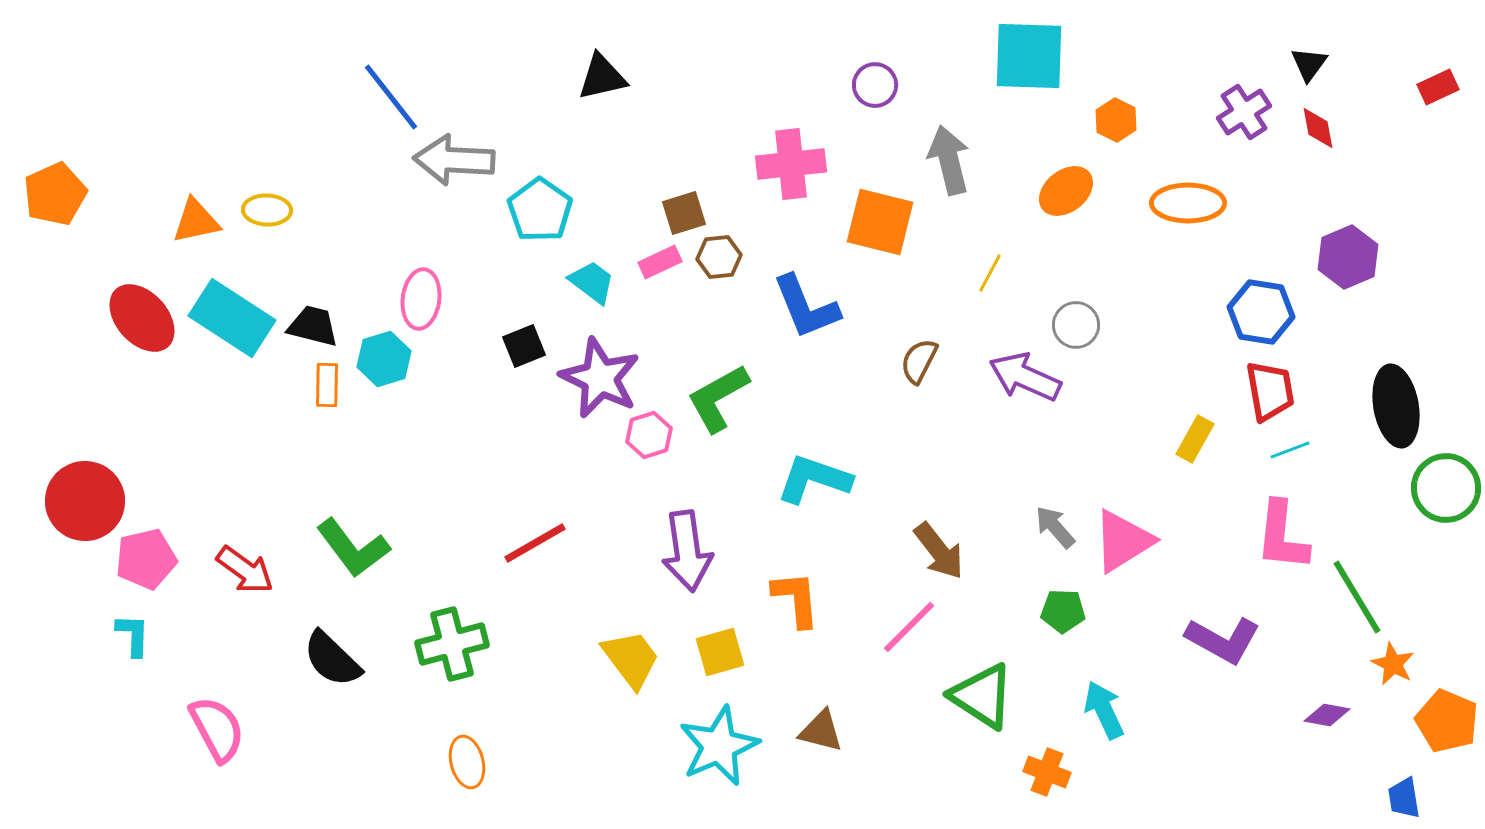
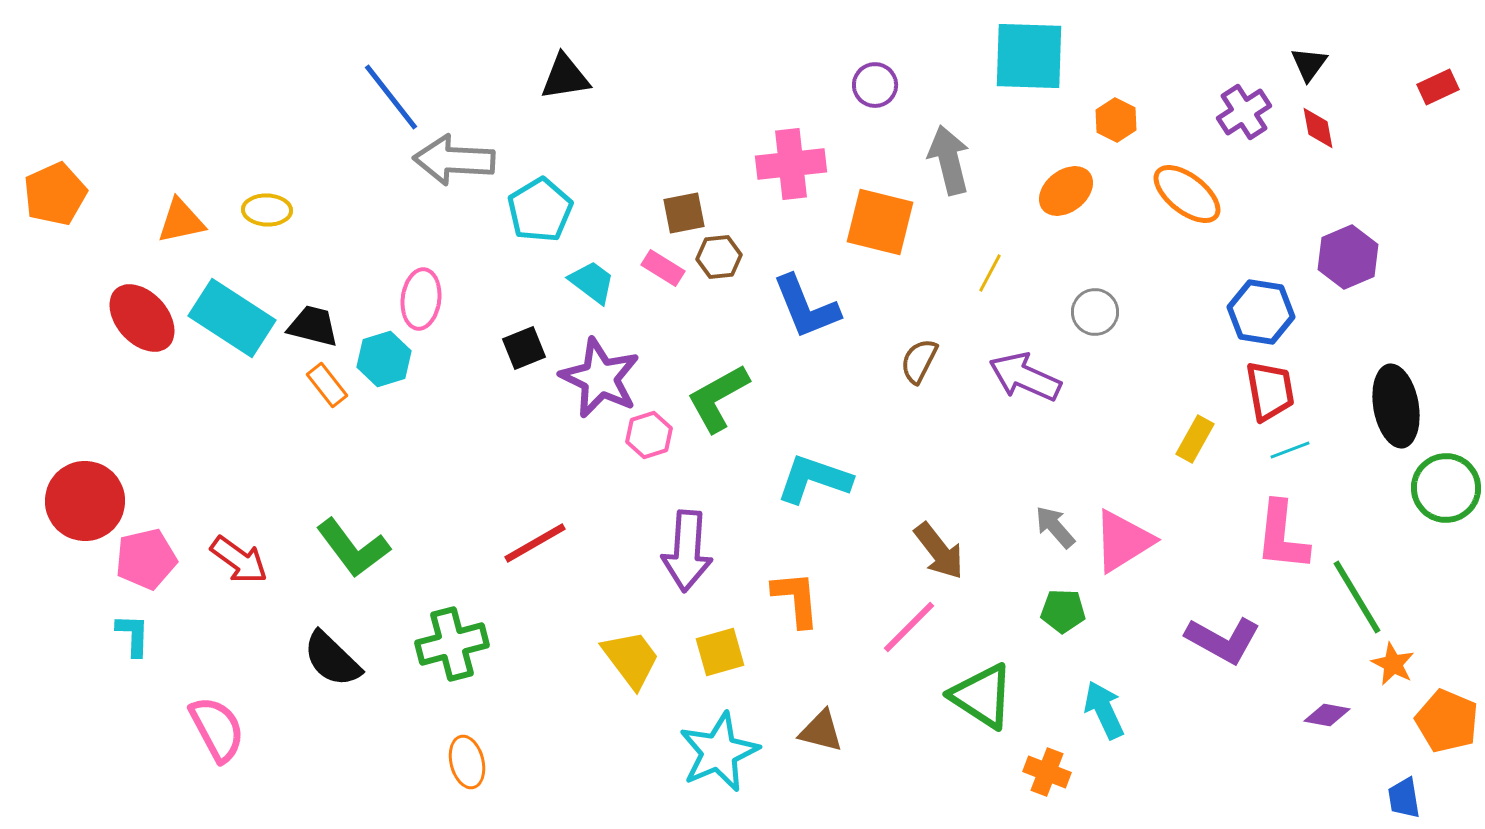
black triangle at (602, 77): moved 37 px left; rotated 4 degrees clockwise
orange ellipse at (1188, 203): moved 1 px left, 9 px up; rotated 38 degrees clockwise
cyan pentagon at (540, 210): rotated 6 degrees clockwise
brown square at (684, 213): rotated 6 degrees clockwise
orange triangle at (196, 221): moved 15 px left
pink rectangle at (660, 262): moved 3 px right, 6 px down; rotated 57 degrees clockwise
gray circle at (1076, 325): moved 19 px right, 13 px up
black square at (524, 346): moved 2 px down
orange rectangle at (327, 385): rotated 39 degrees counterclockwise
purple arrow at (687, 551): rotated 12 degrees clockwise
red arrow at (245, 570): moved 6 px left, 10 px up
cyan star at (719, 746): moved 6 px down
